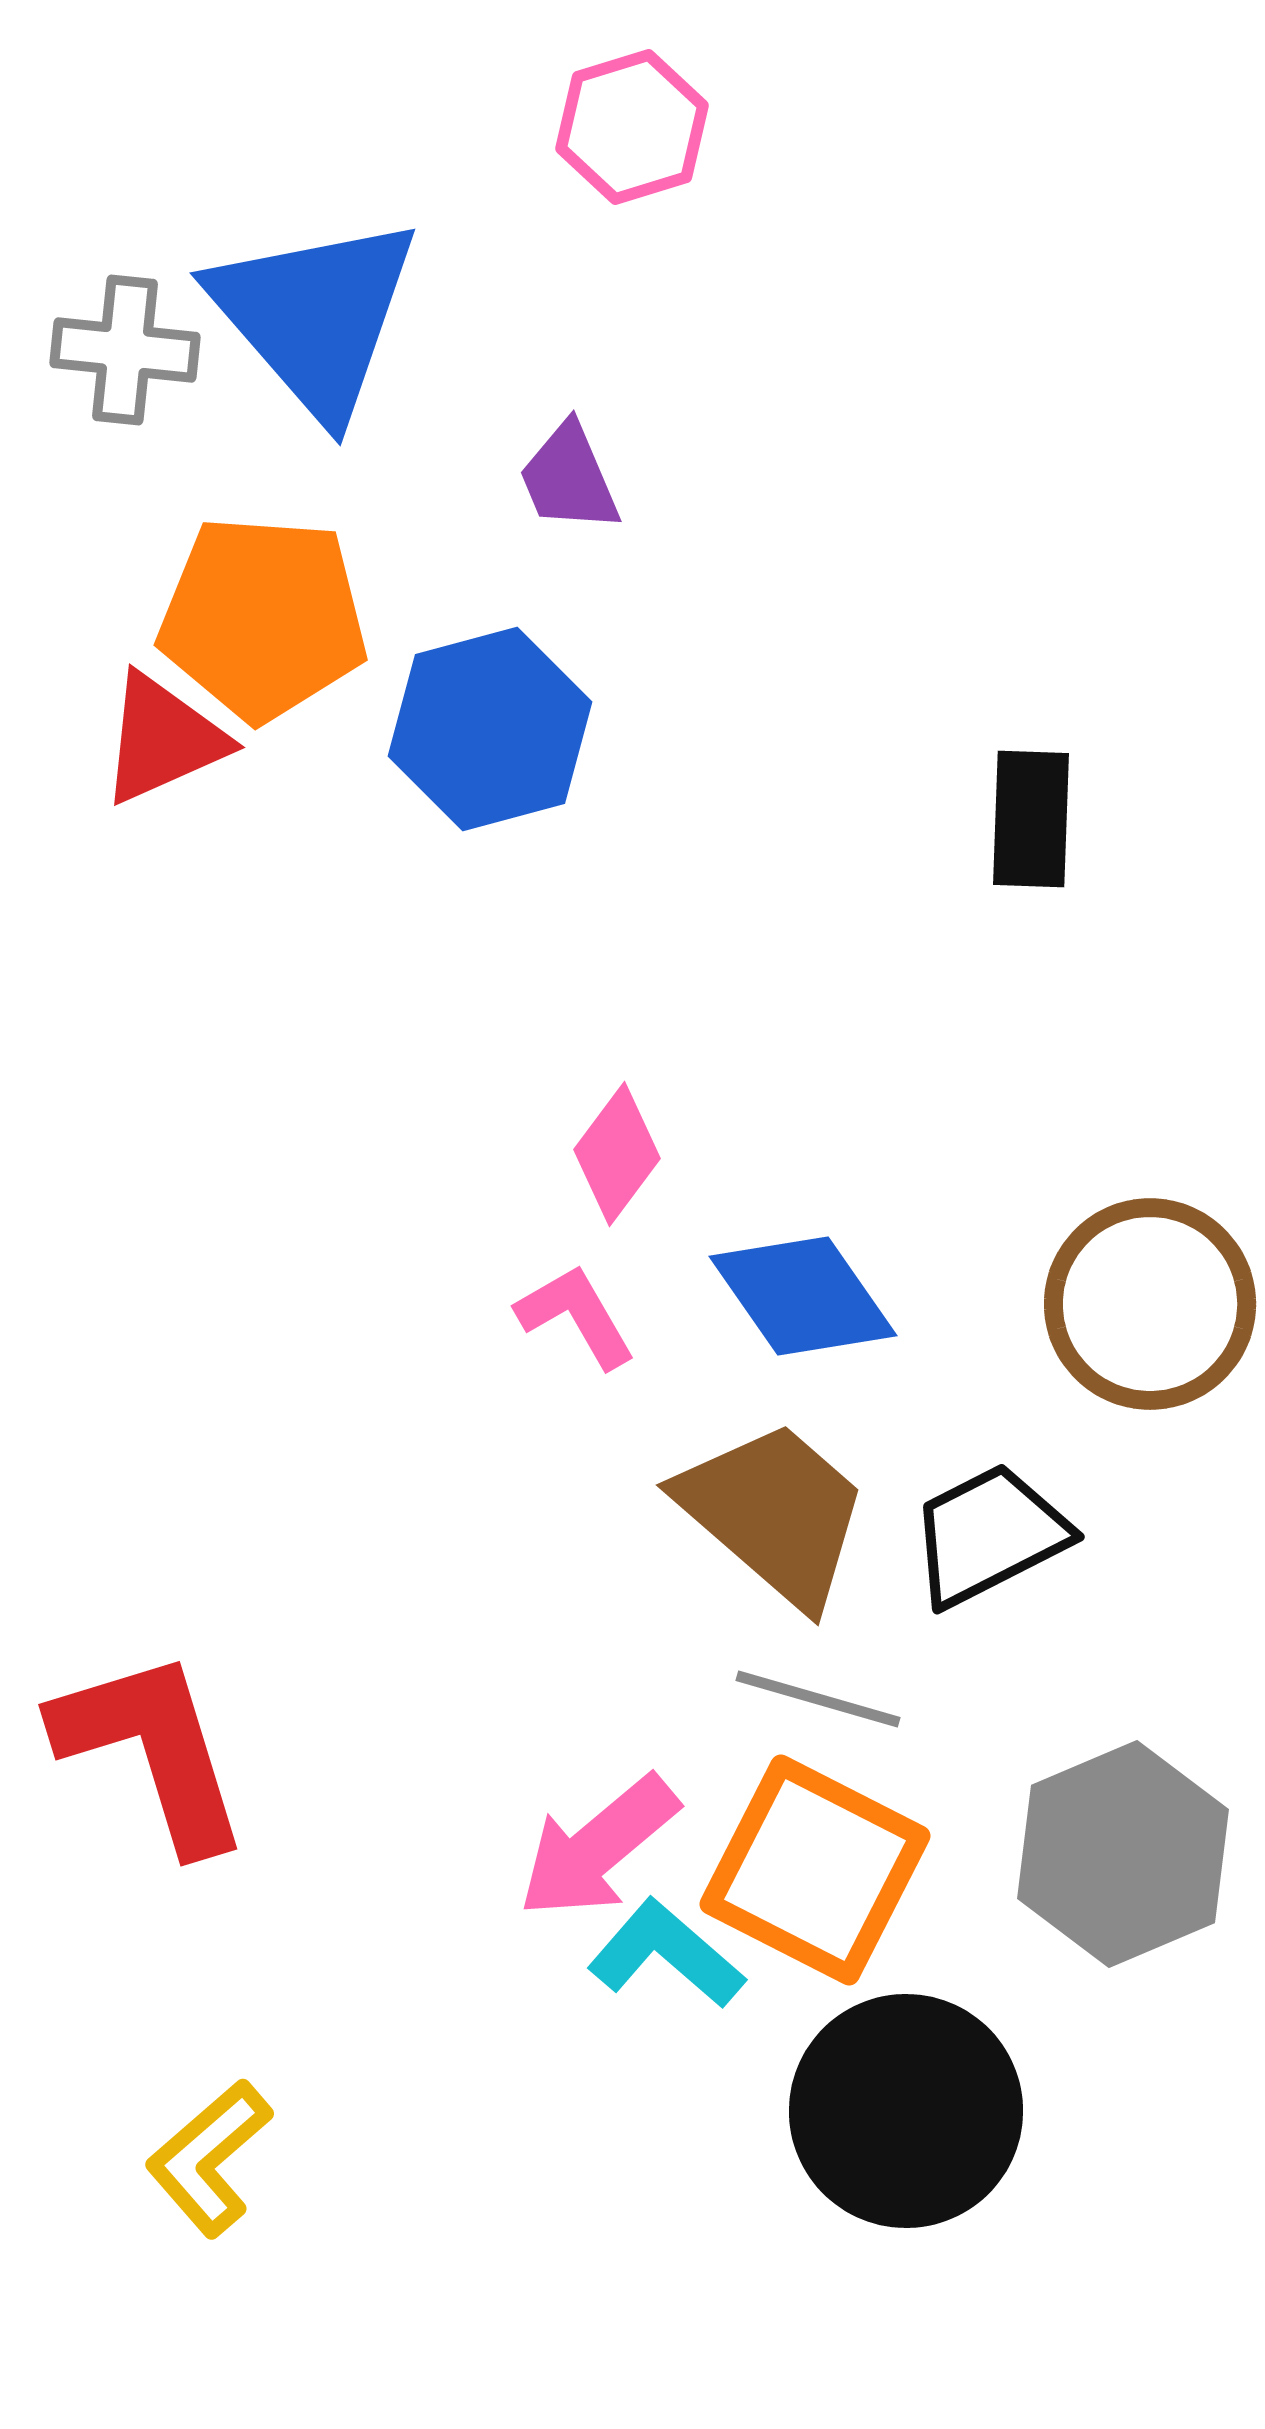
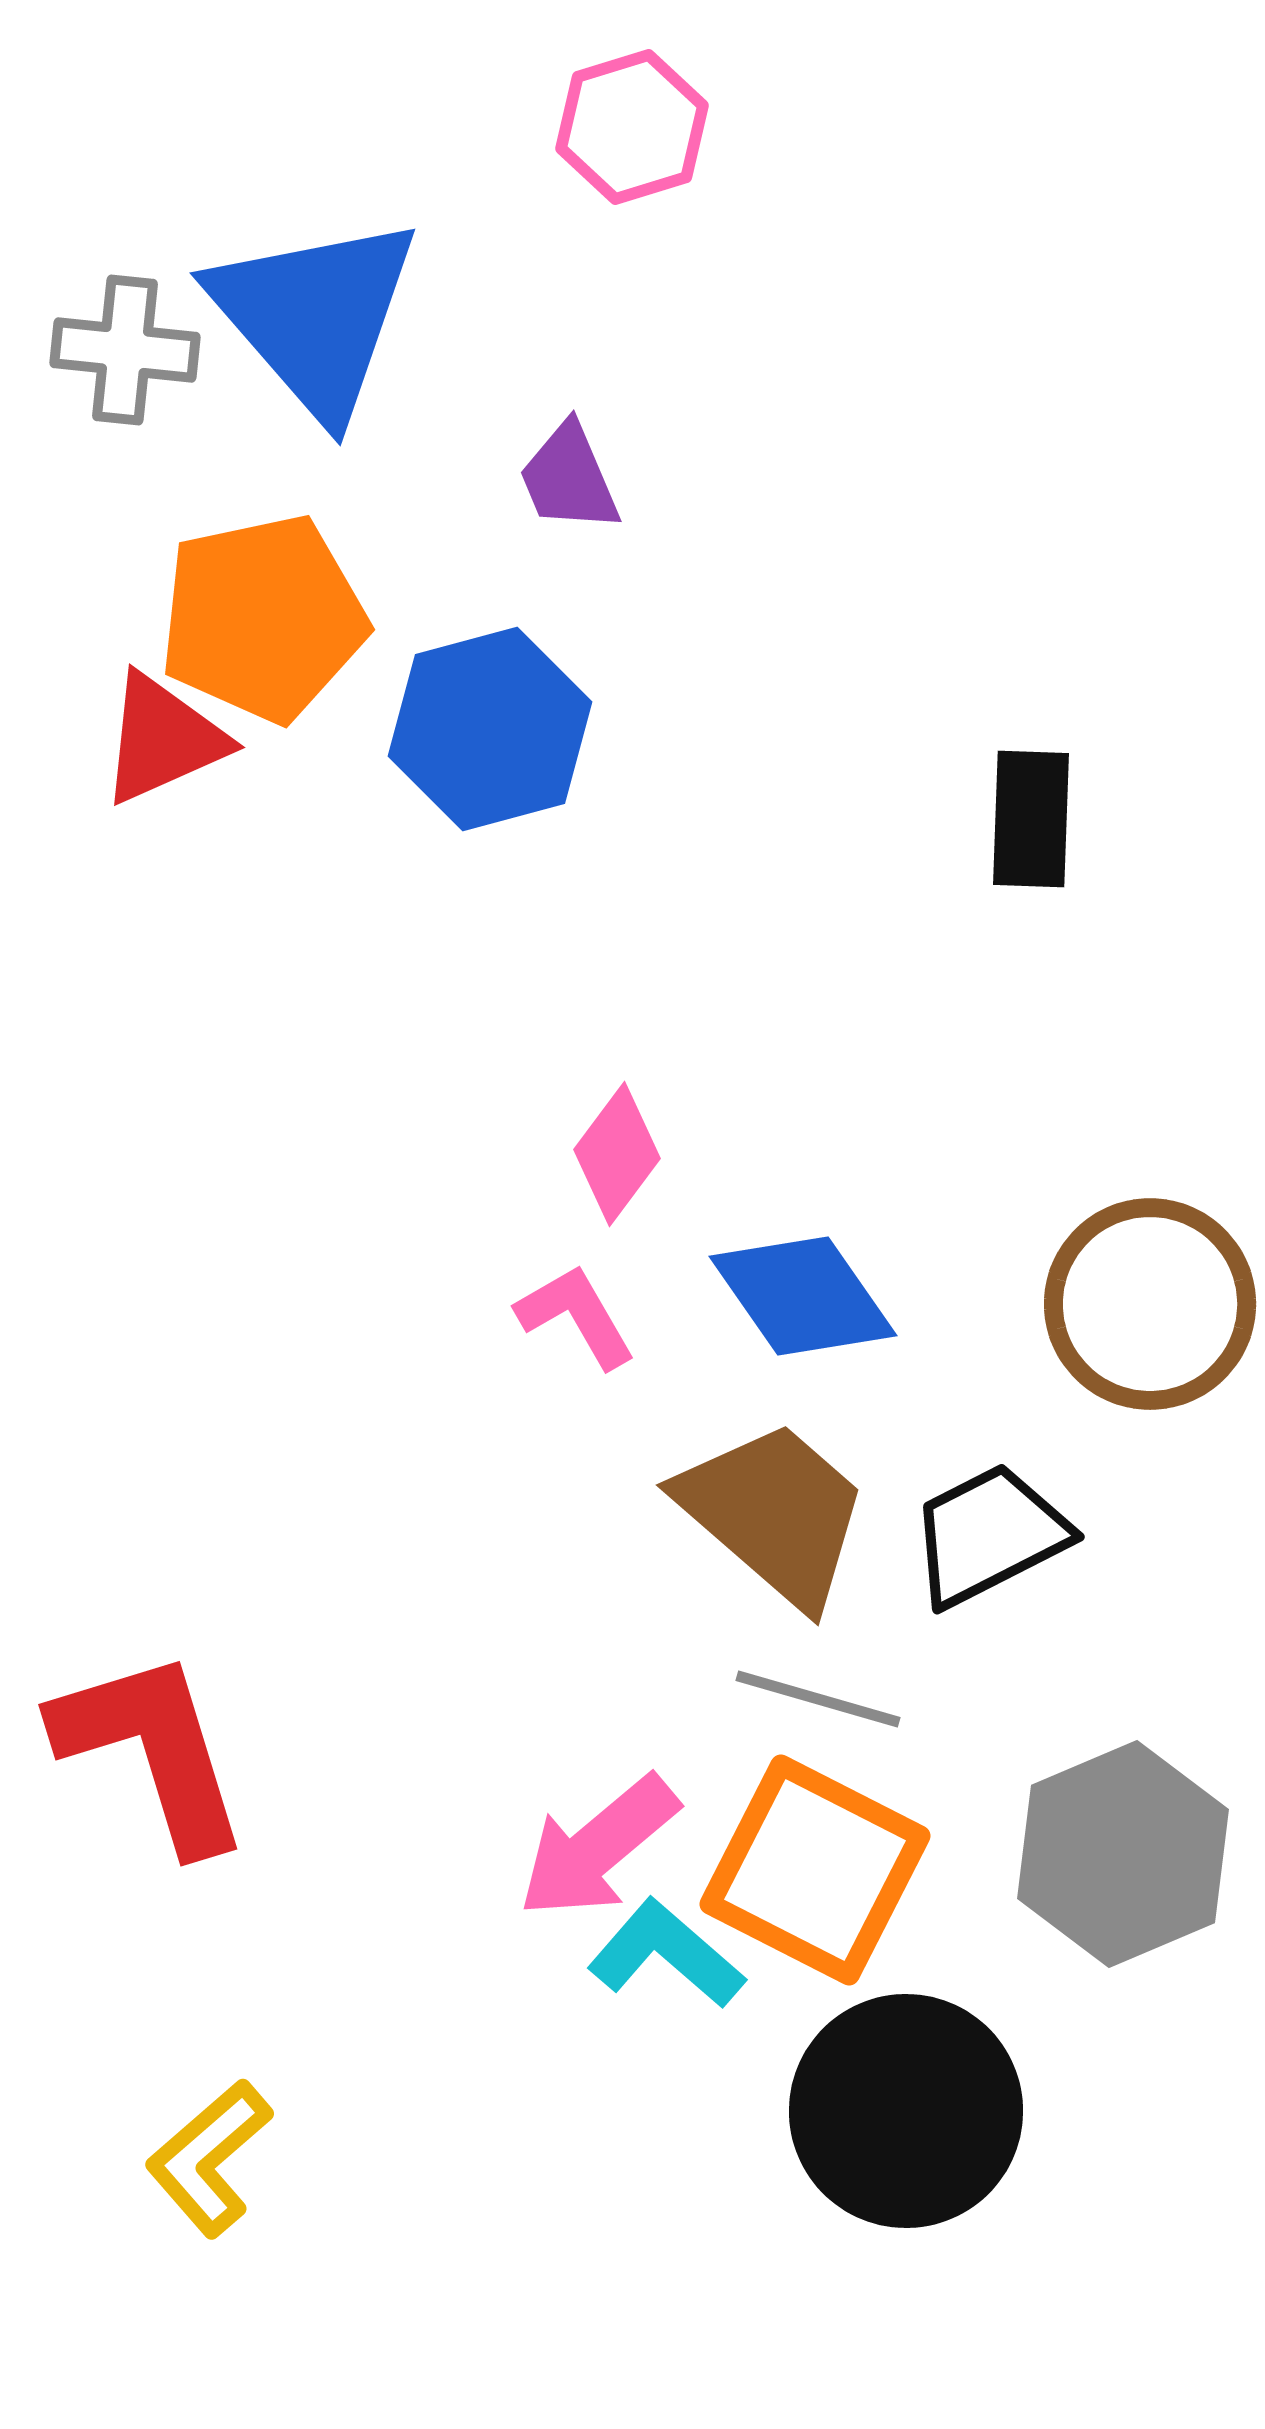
orange pentagon: rotated 16 degrees counterclockwise
